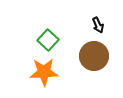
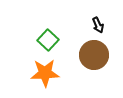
brown circle: moved 1 px up
orange star: moved 1 px right, 1 px down
